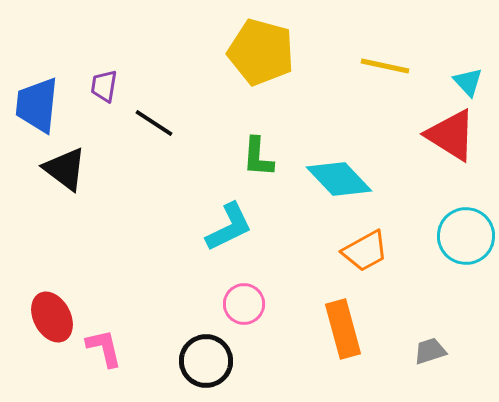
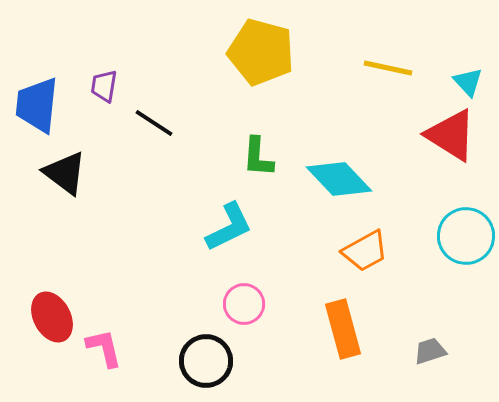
yellow line: moved 3 px right, 2 px down
black triangle: moved 4 px down
